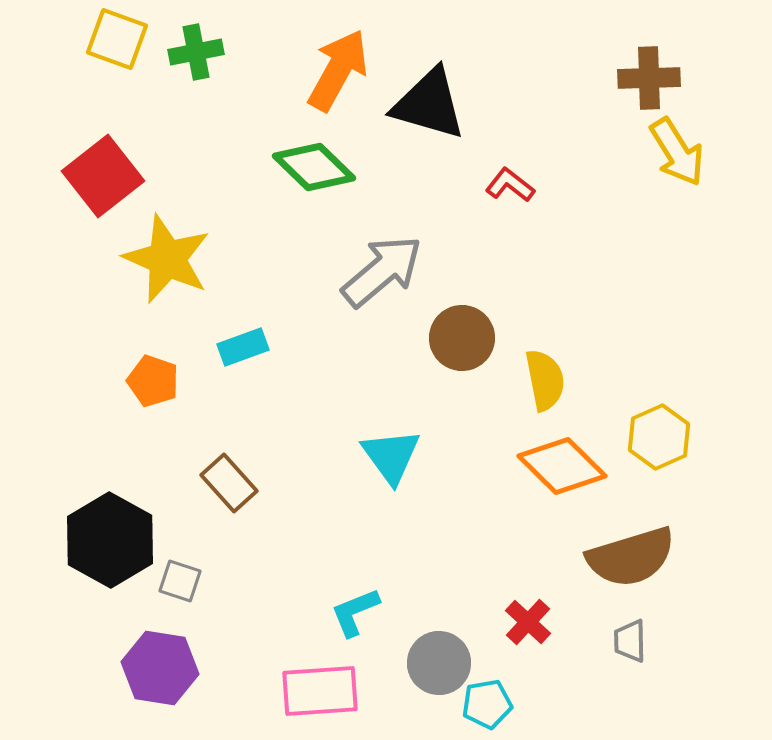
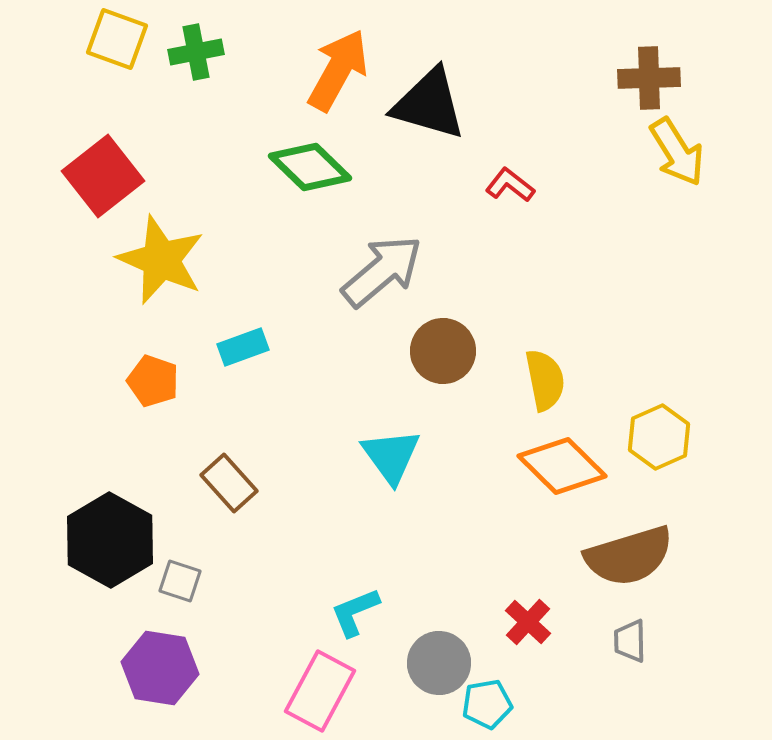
green diamond: moved 4 px left
yellow star: moved 6 px left, 1 px down
brown circle: moved 19 px left, 13 px down
brown semicircle: moved 2 px left, 1 px up
pink rectangle: rotated 58 degrees counterclockwise
